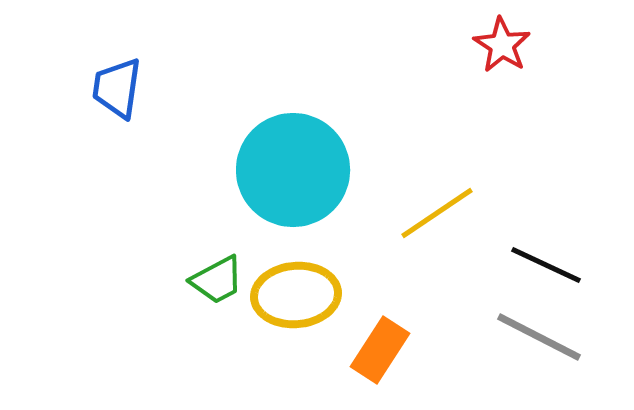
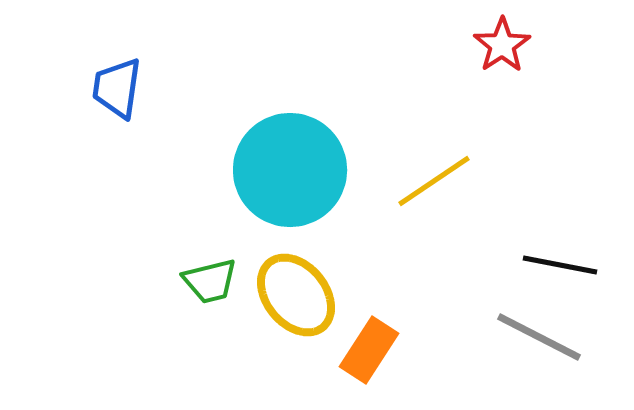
red star: rotated 6 degrees clockwise
cyan circle: moved 3 px left
yellow line: moved 3 px left, 32 px up
black line: moved 14 px right; rotated 14 degrees counterclockwise
green trapezoid: moved 7 px left, 1 px down; rotated 14 degrees clockwise
yellow ellipse: rotated 56 degrees clockwise
orange rectangle: moved 11 px left
